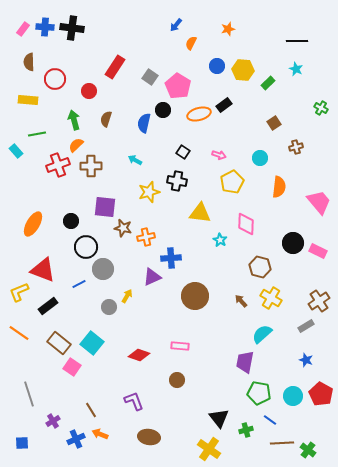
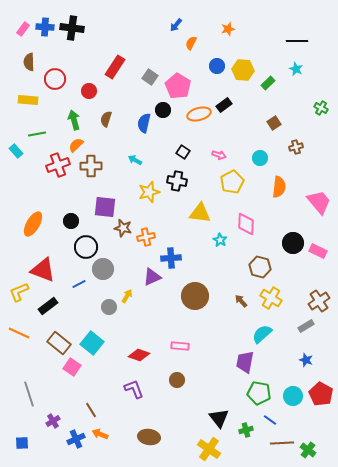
orange line at (19, 333): rotated 10 degrees counterclockwise
purple L-shape at (134, 401): moved 12 px up
